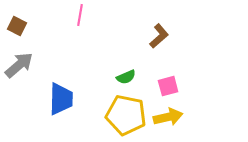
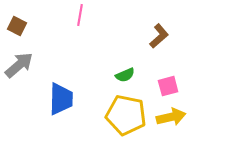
green semicircle: moved 1 px left, 2 px up
yellow arrow: moved 3 px right
